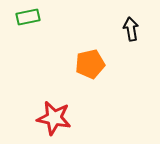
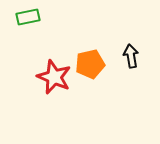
black arrow: moved 27 px down
red star: moved 41 px up; rotated 12 degrees clockwise
